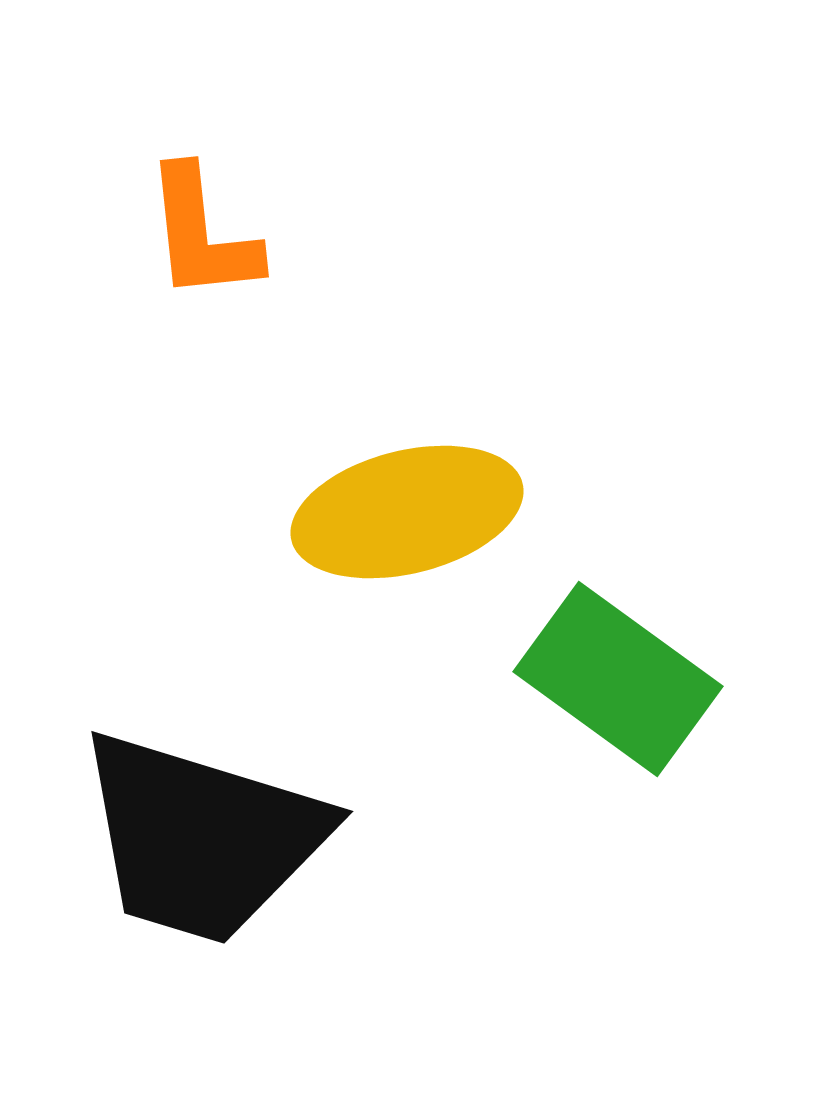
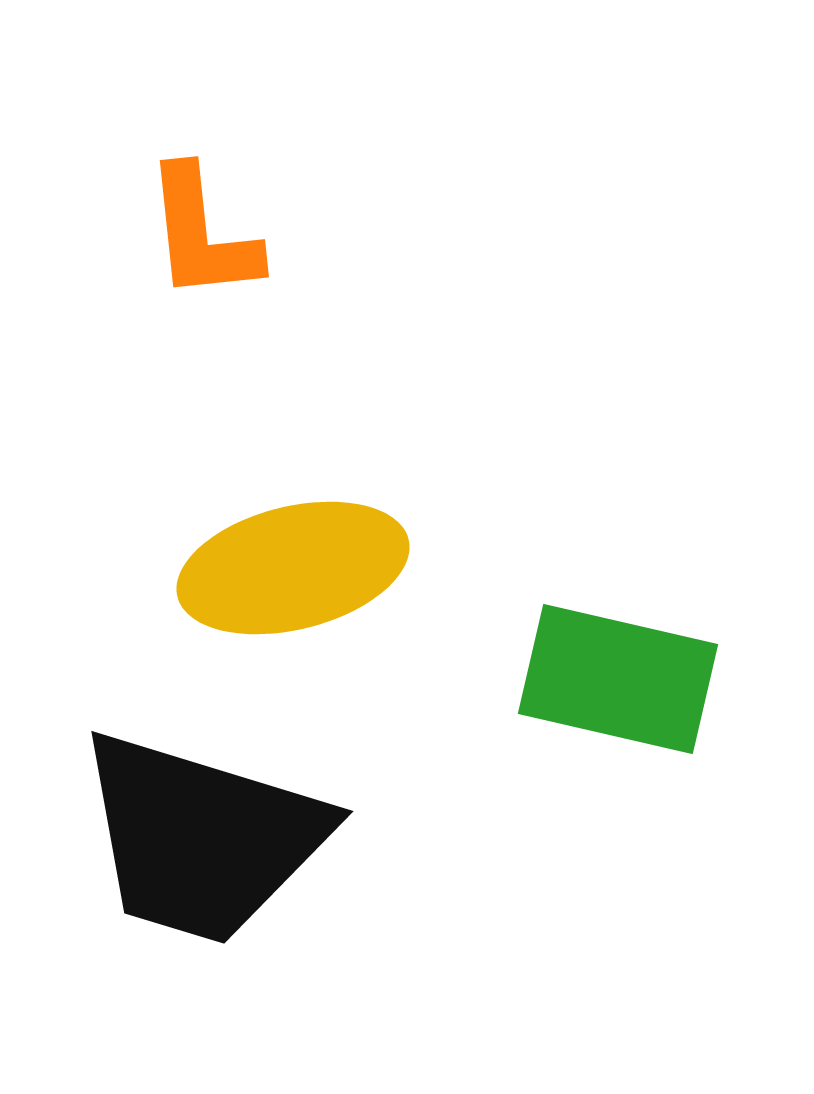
yellow ellipse: moved 114 px left, 56 px down
green rectangle: rotated 23 degrees counterclockwise
